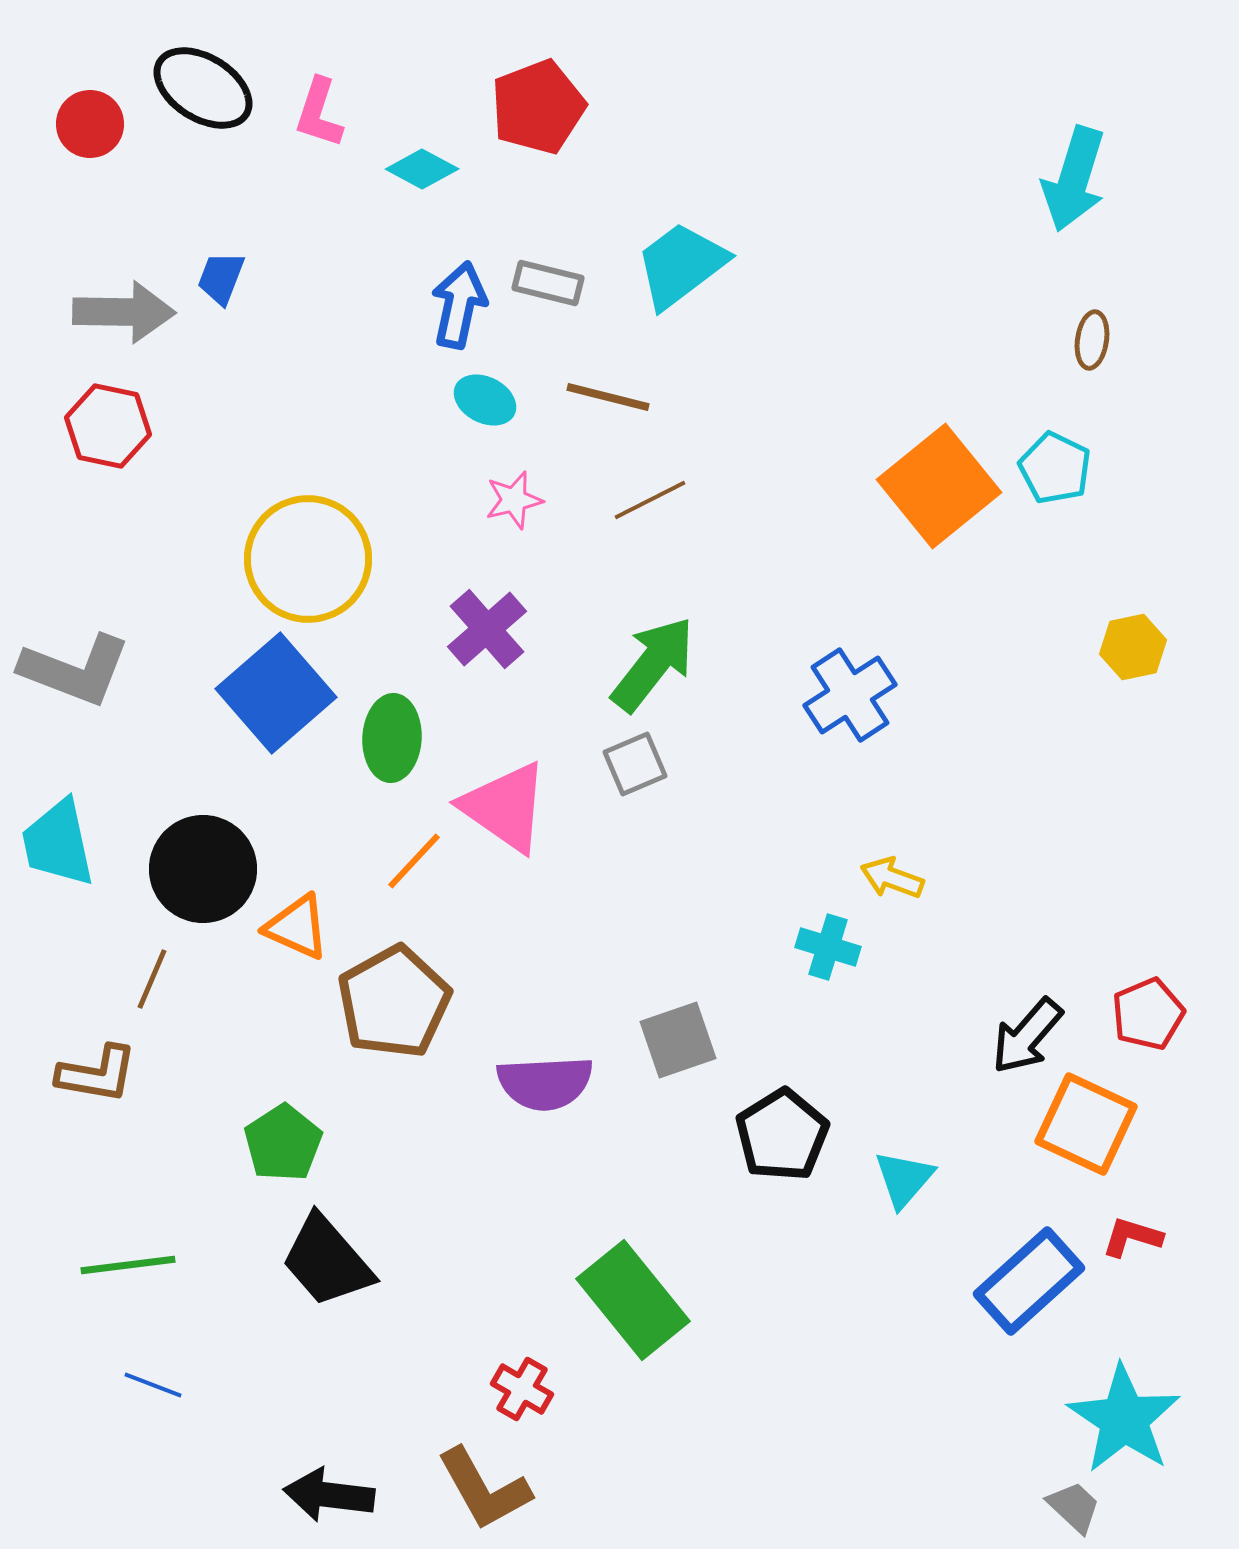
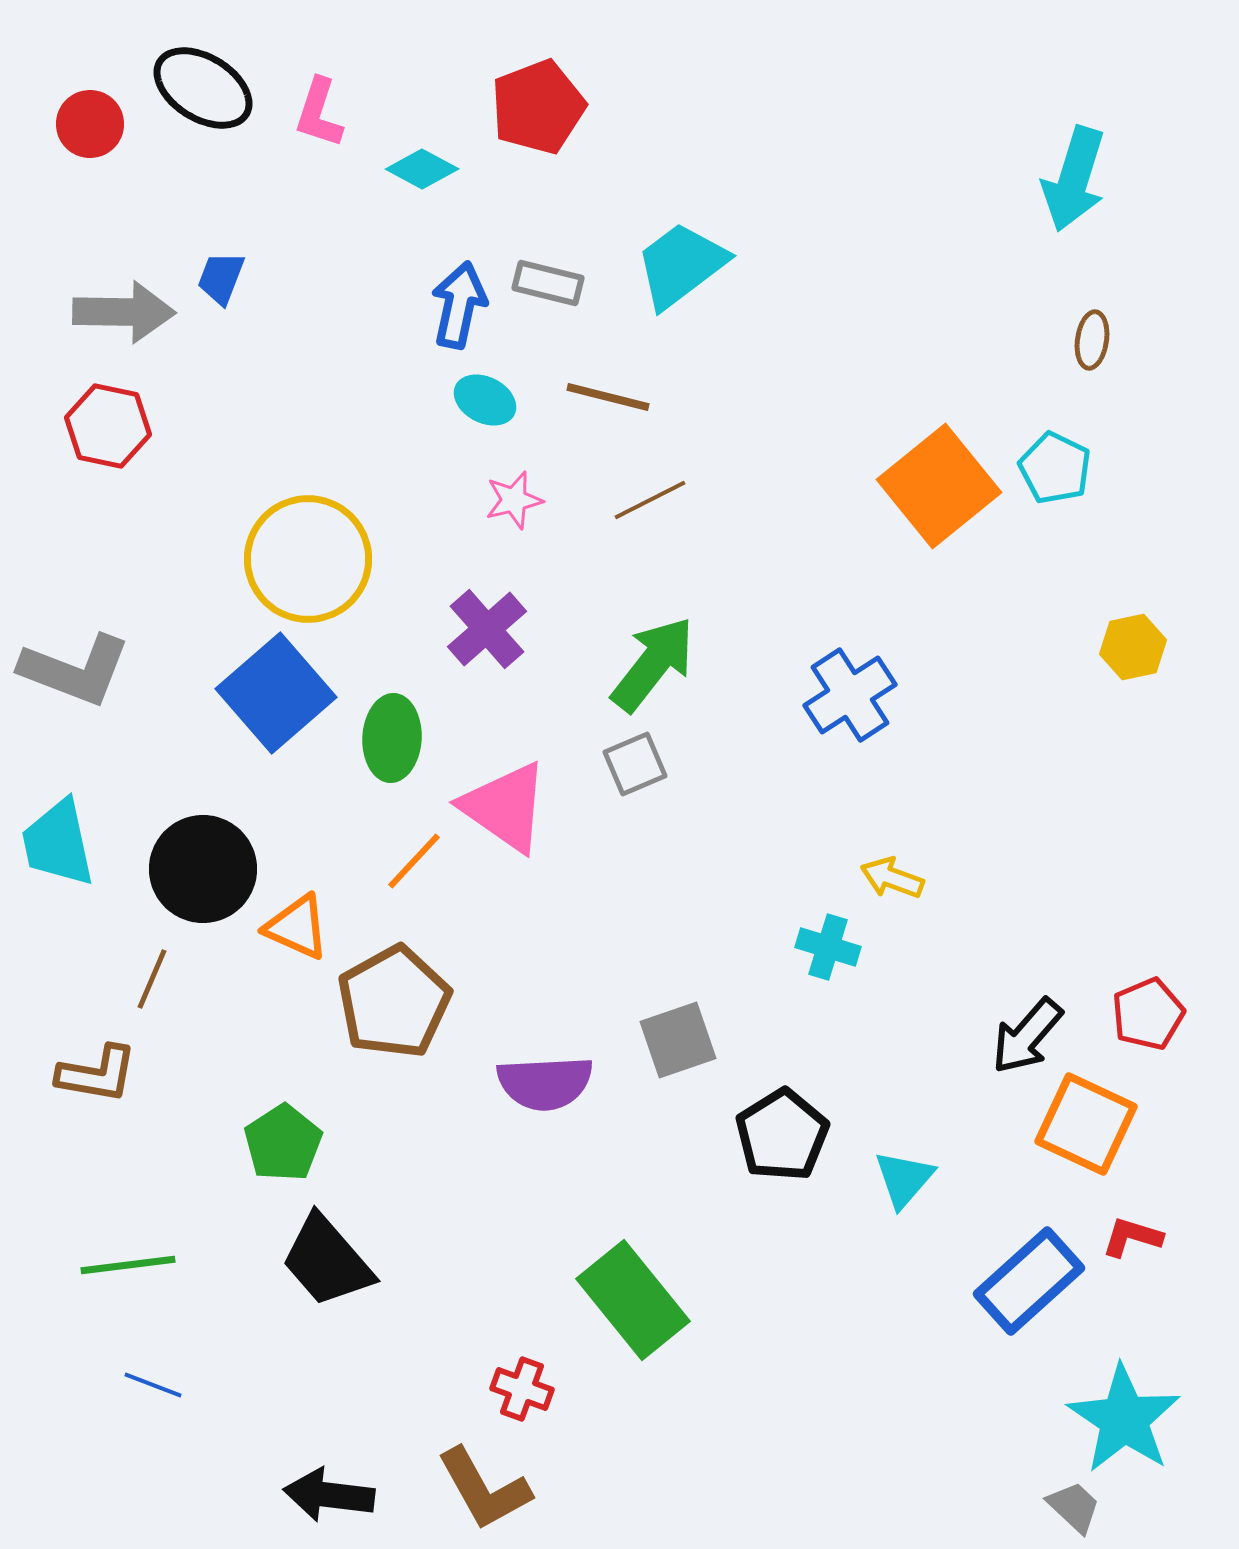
red cross at (522, 1389): rotated 10 degrees counterclockwise
